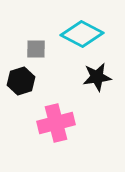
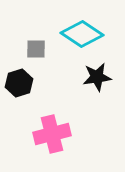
cyan diamond: rotated 6 degrees clockwise
black hexagon: moved 2 px left, 2 px down
pink cross: moved 4 px left, 11 px down
